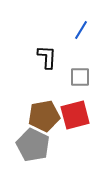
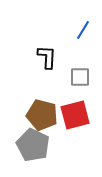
blue line: moved 2 px right
brown pentagon: moved 2 px left, 1 px up; rotated 24 degrees clockwise
